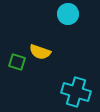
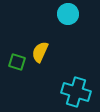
yellow semicircle: rotated 95 degrees clockwise
